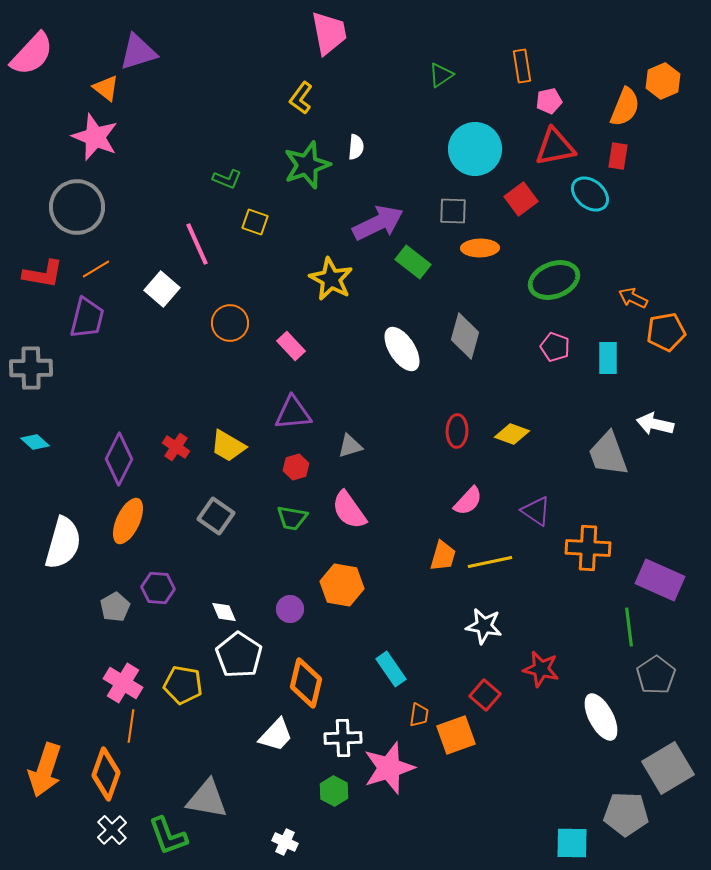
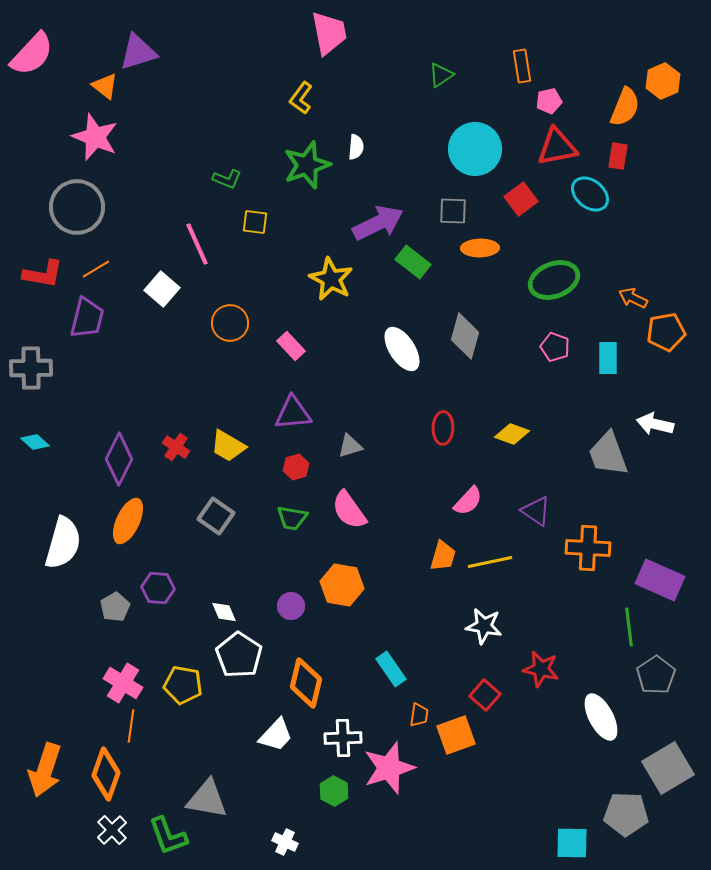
orange triangle at (106, 88): moved 1 px left, 2 px up
red triangle at (555, 147): moved 2 px right
yellow square at (255, 222): rotated 12 degrees counterclockwise
red ellipse at (457, 431): moved 14 px left, 3 px up
purple circle at (290, 609): moved 1 px right, 3 px up
